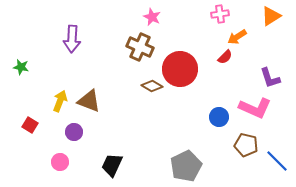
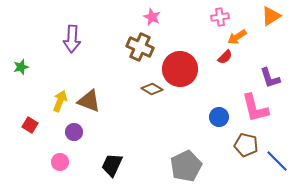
pink cross: moved 3 px down
green star: rotated 28 degrees counterclockwise
brown diamond: moved 3 px down
pink L-shape: rotated 52 degrees clockwise
